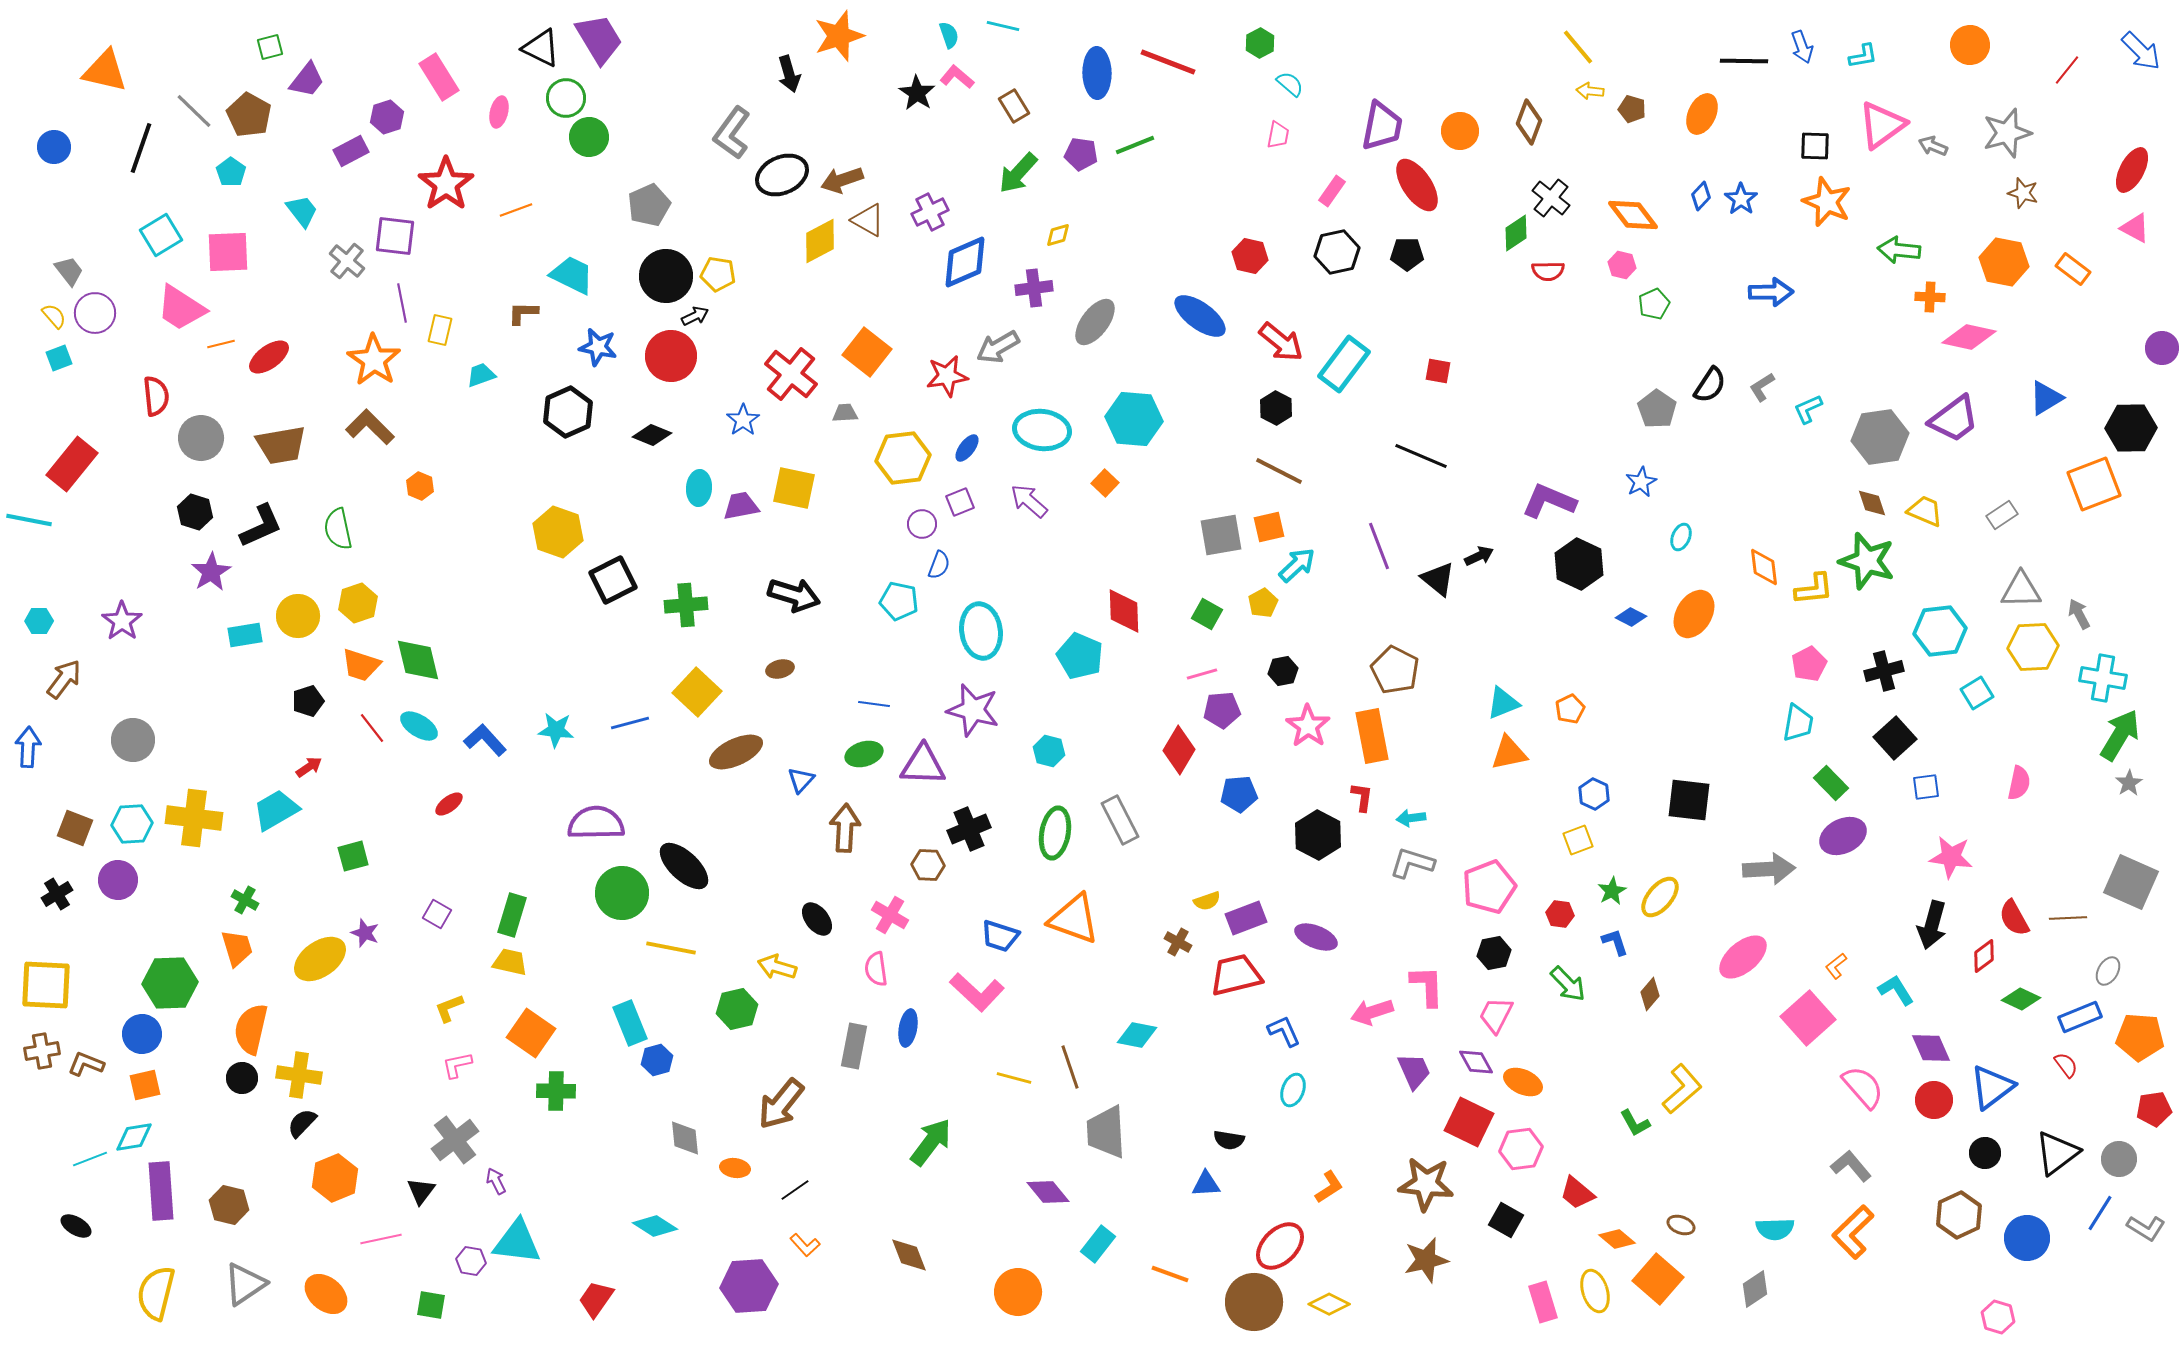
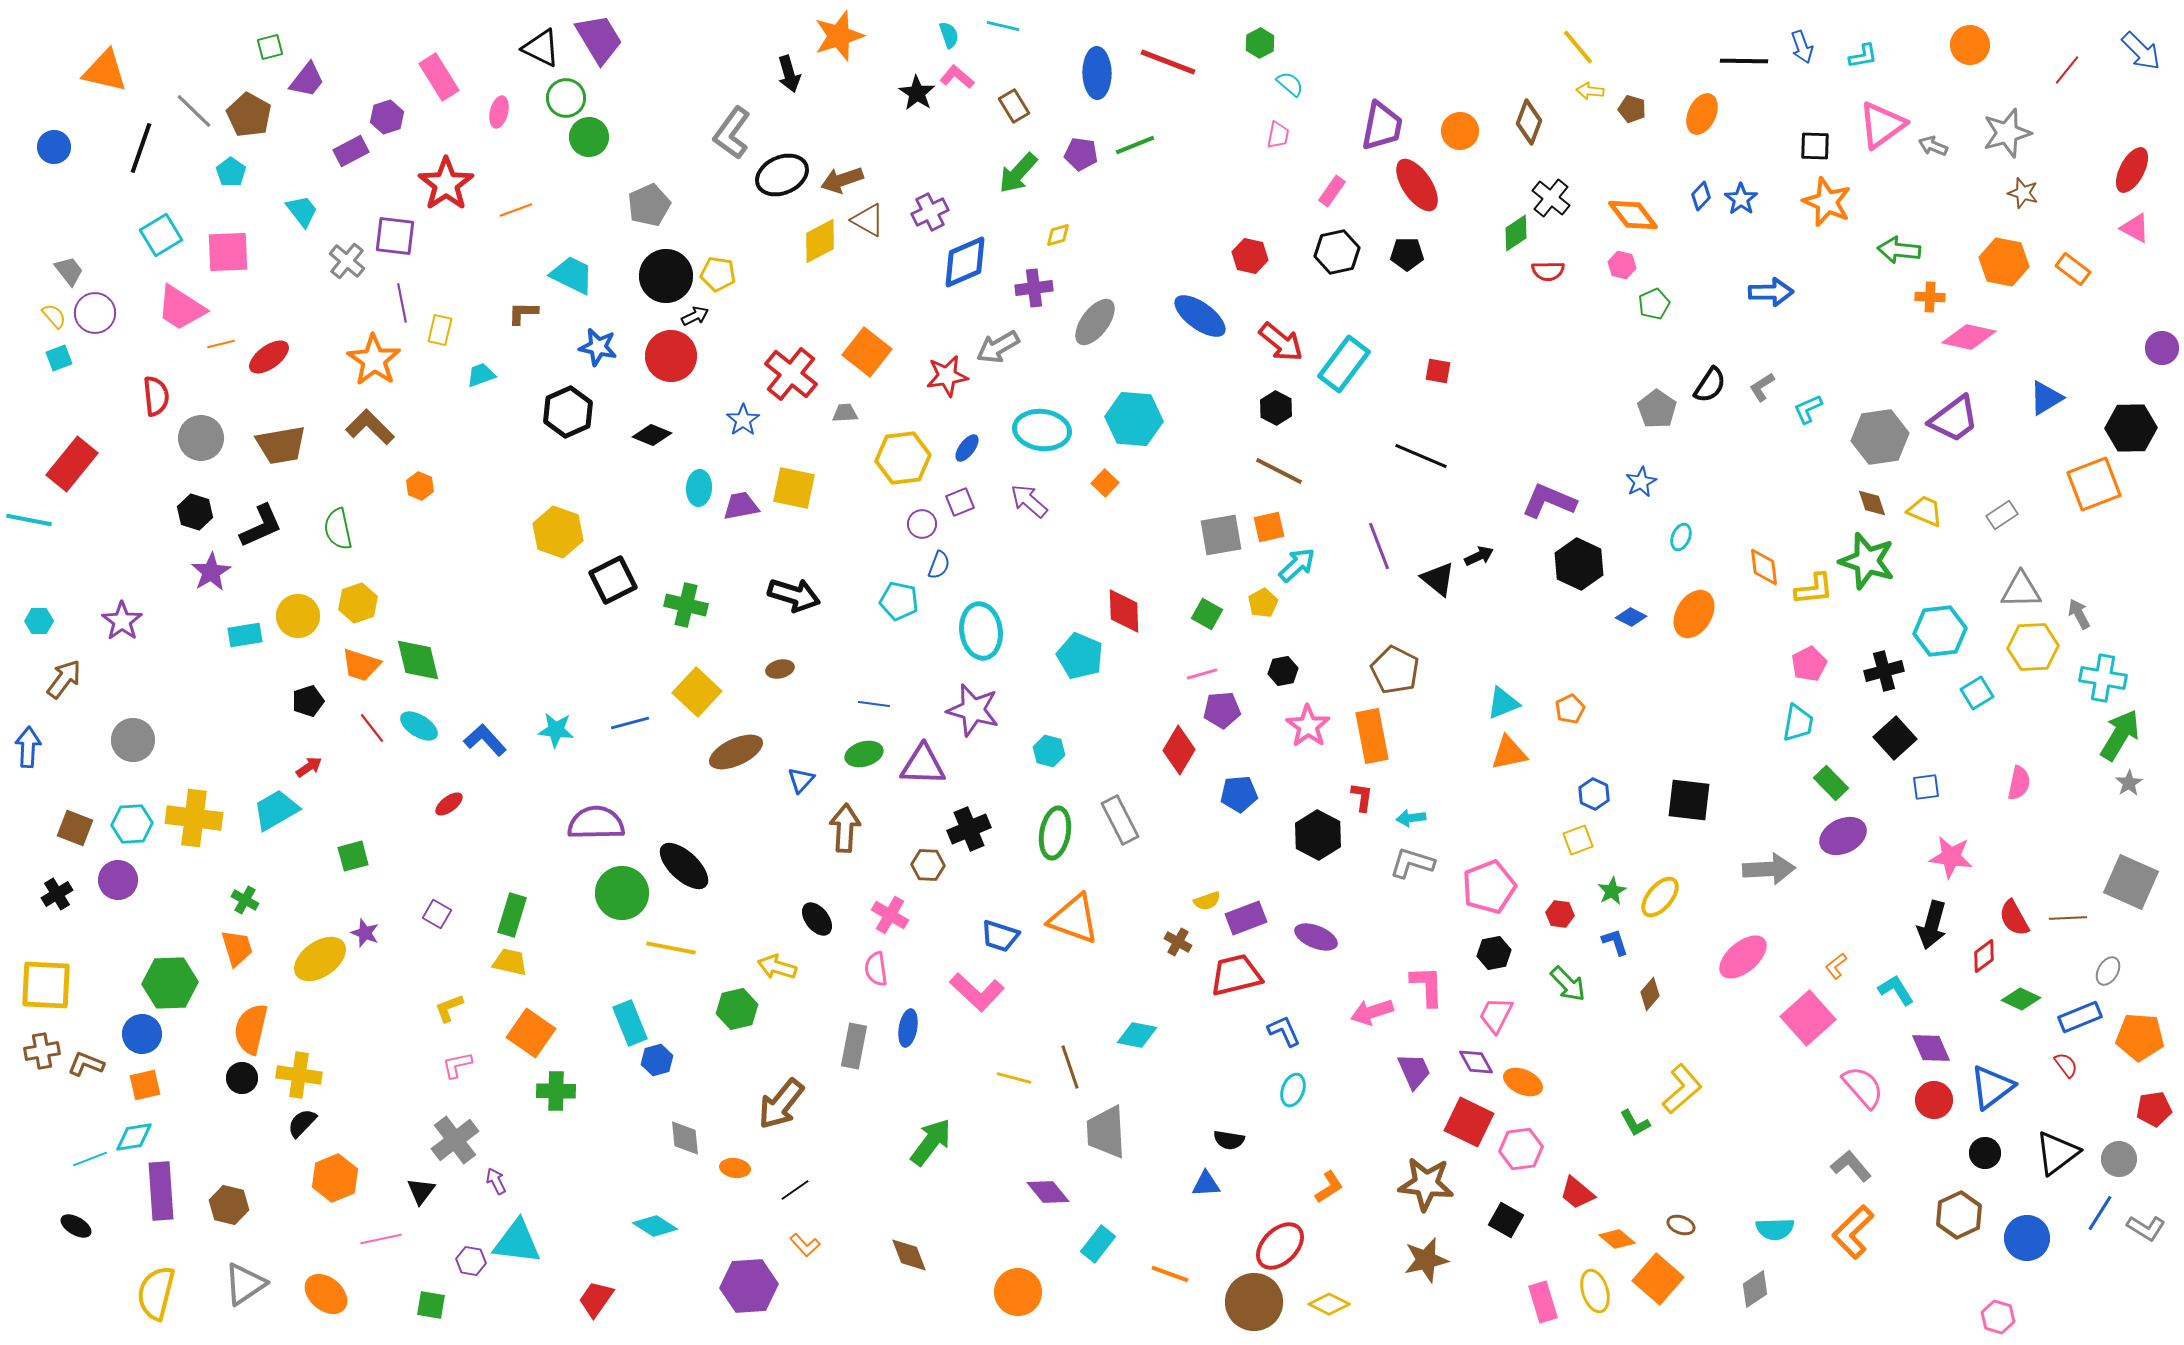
green cross at (686, 605): rotated 18 degrees clockwise
